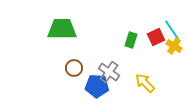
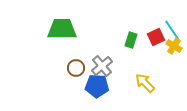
brown circle: moved 2 px right
gray cross: moved 7 px left, 6 px up; rotated 15 degrees clockwise
